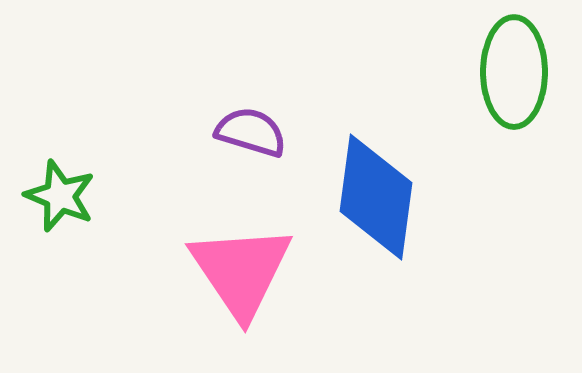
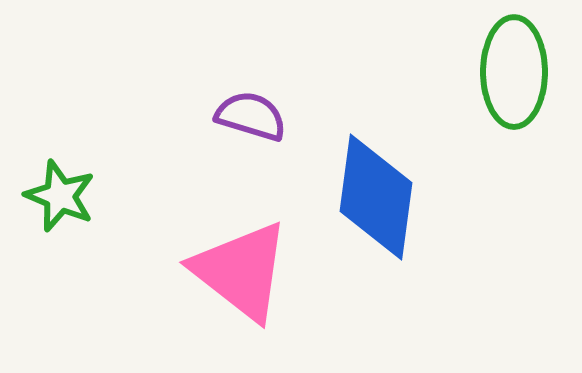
purple semicircle: moved 16 px up
pink triangle: rotated 18 degrees counterclockwise
